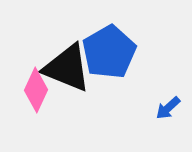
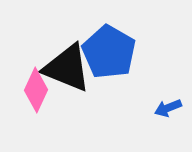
blue pentagon: rotated 12 degrees counterclockwise
blue arrow: rotated 20 degrees clockwise
